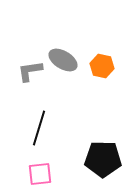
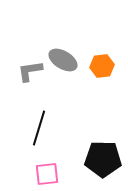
orange hexagon: rotated 20 degrees counterclockwise
pink square: moved 7 px right
